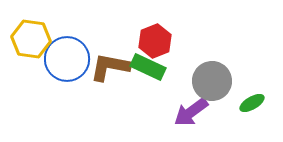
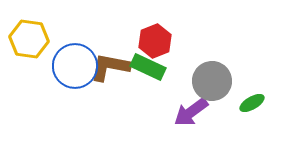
yellow hexagon: moved 2 px left
blue circle: moved 8 px right, 7 px down
